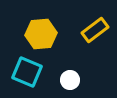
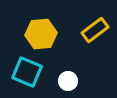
white circle: moved 2 px left, 1 px down
